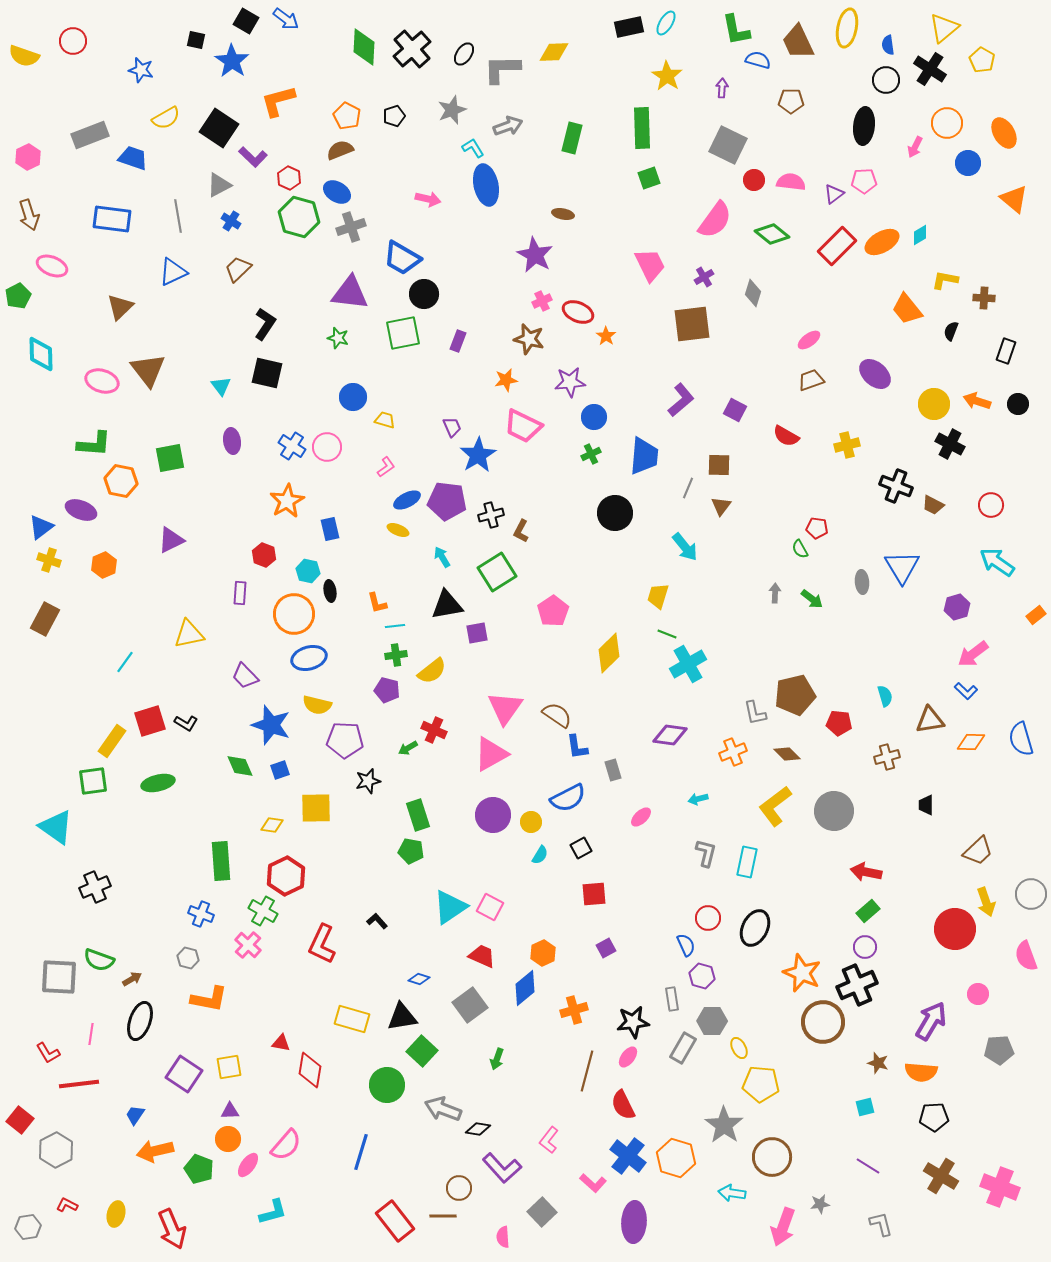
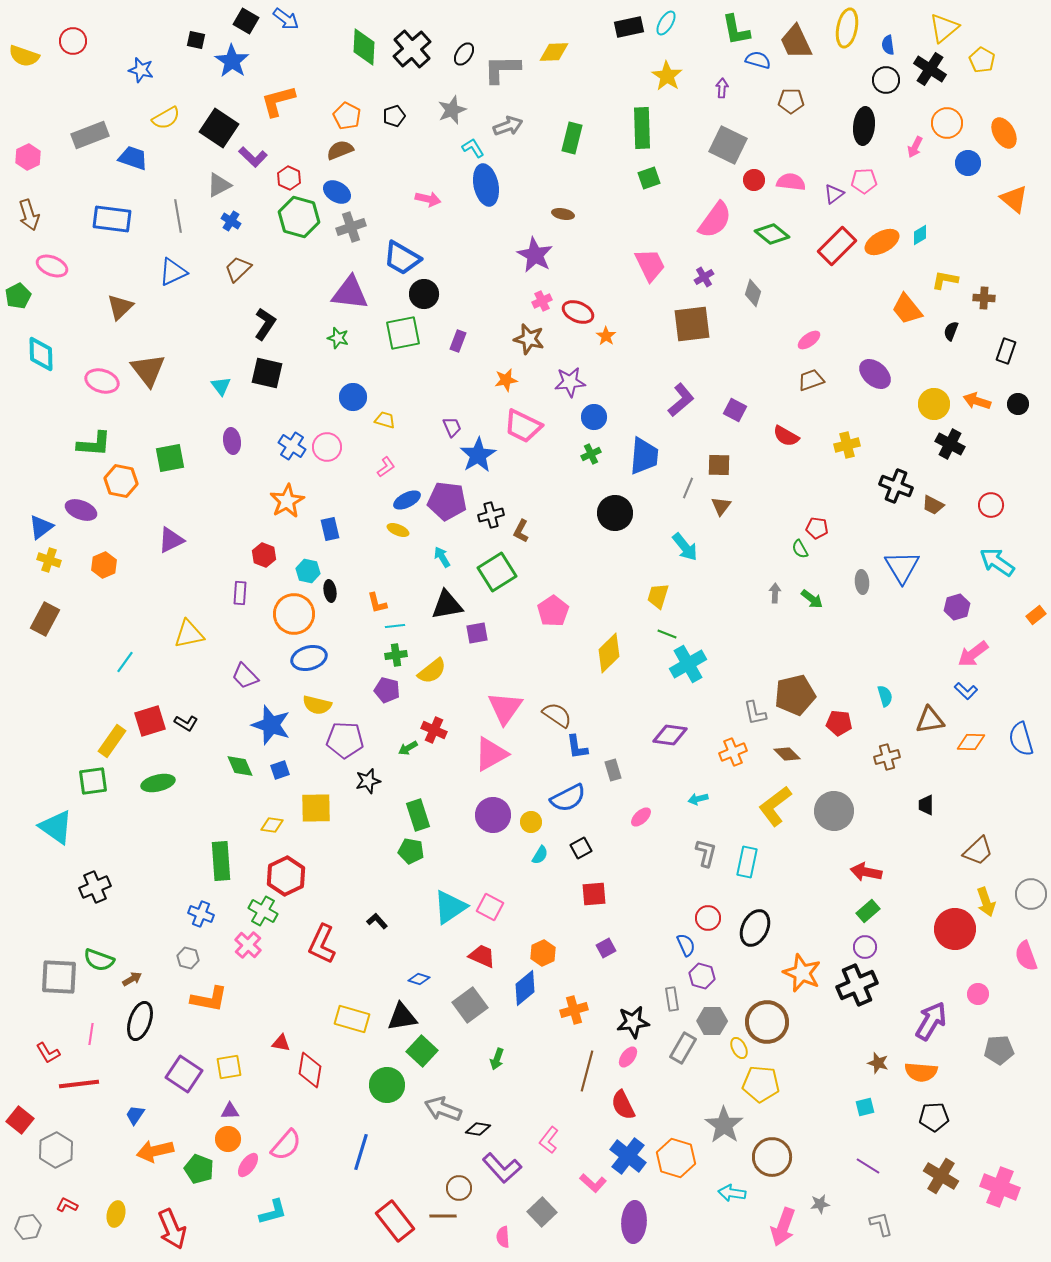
brown trapezoid at (798, 42): moved 2 px left
brown circle at (823, 1022): moved 56 px left
